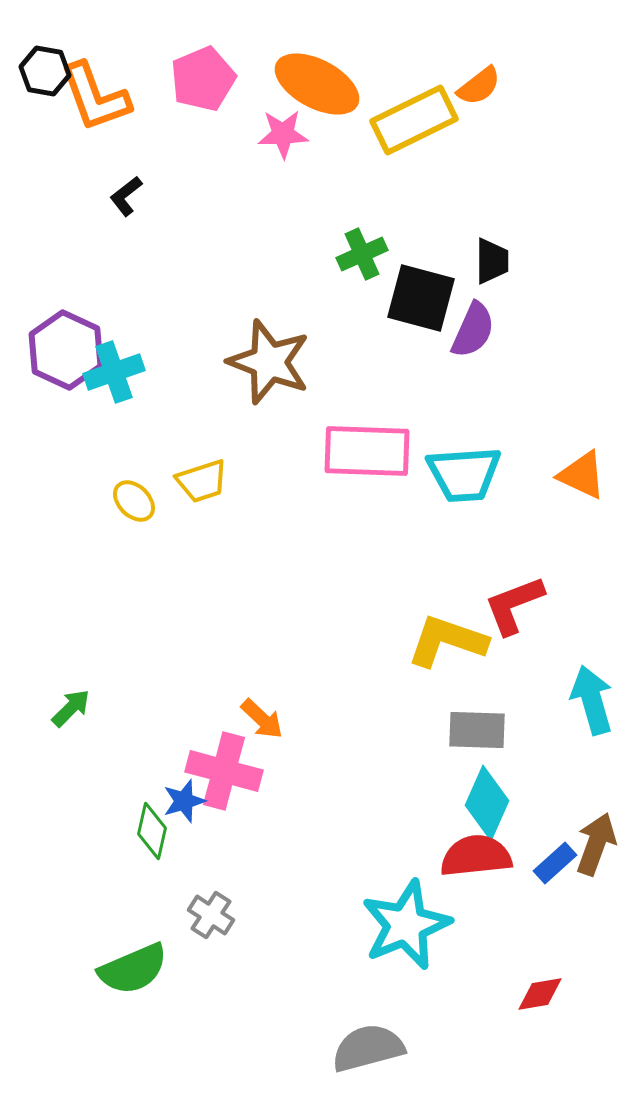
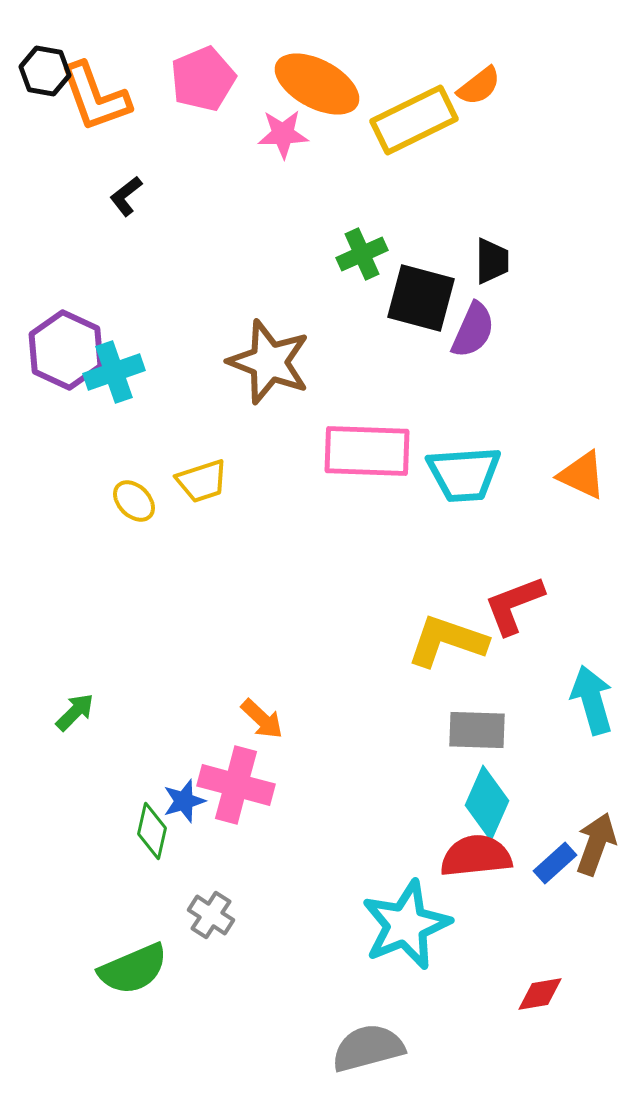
green arrow: moved 4 px right, 4 px down
pink cross: moved 12 px right, 14 px down
